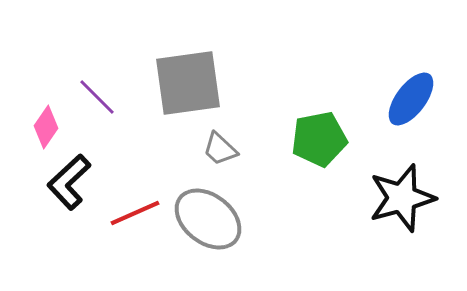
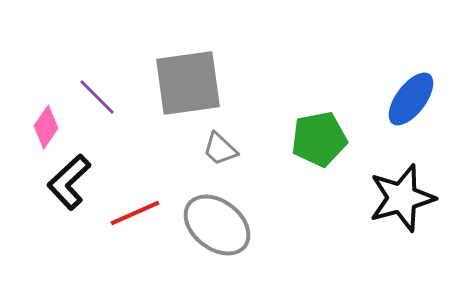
gray ellipse: moved 9 px right, 6 px down
